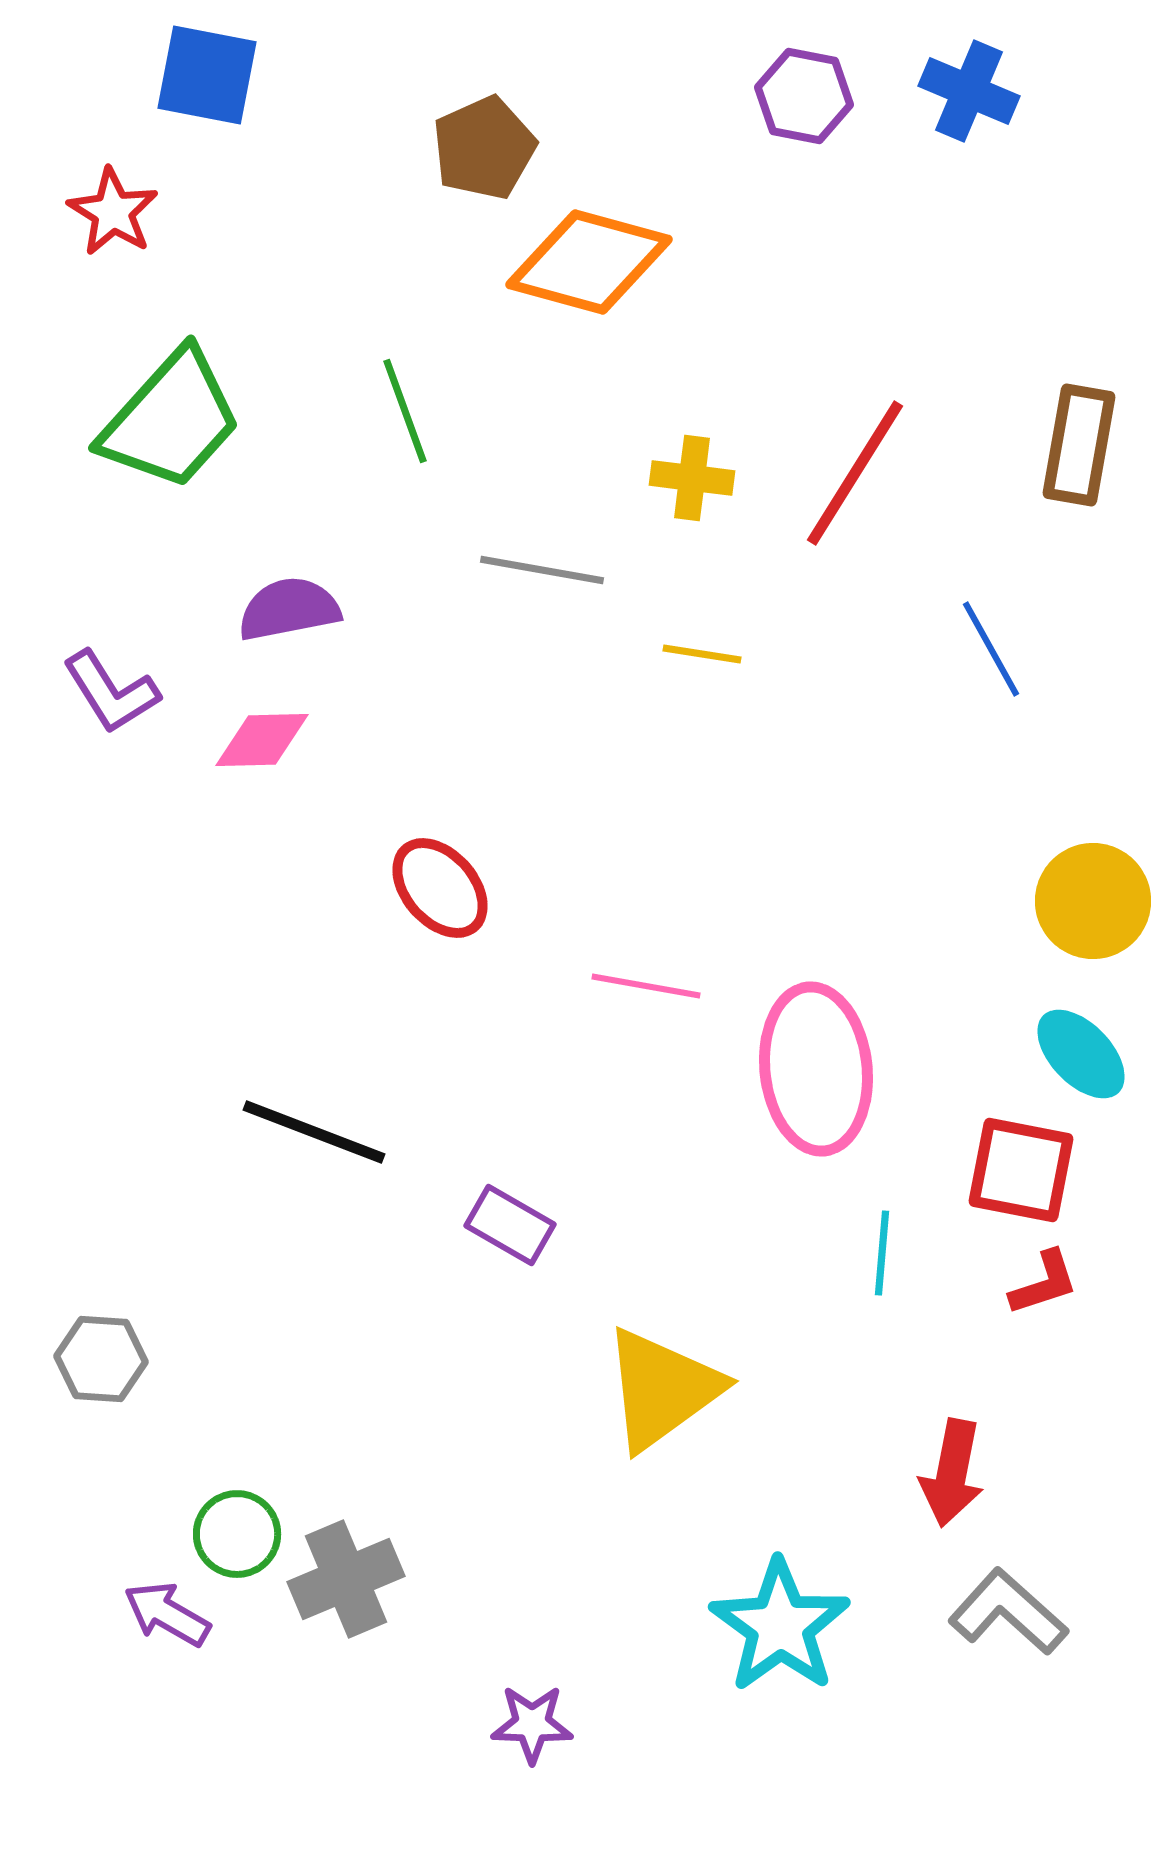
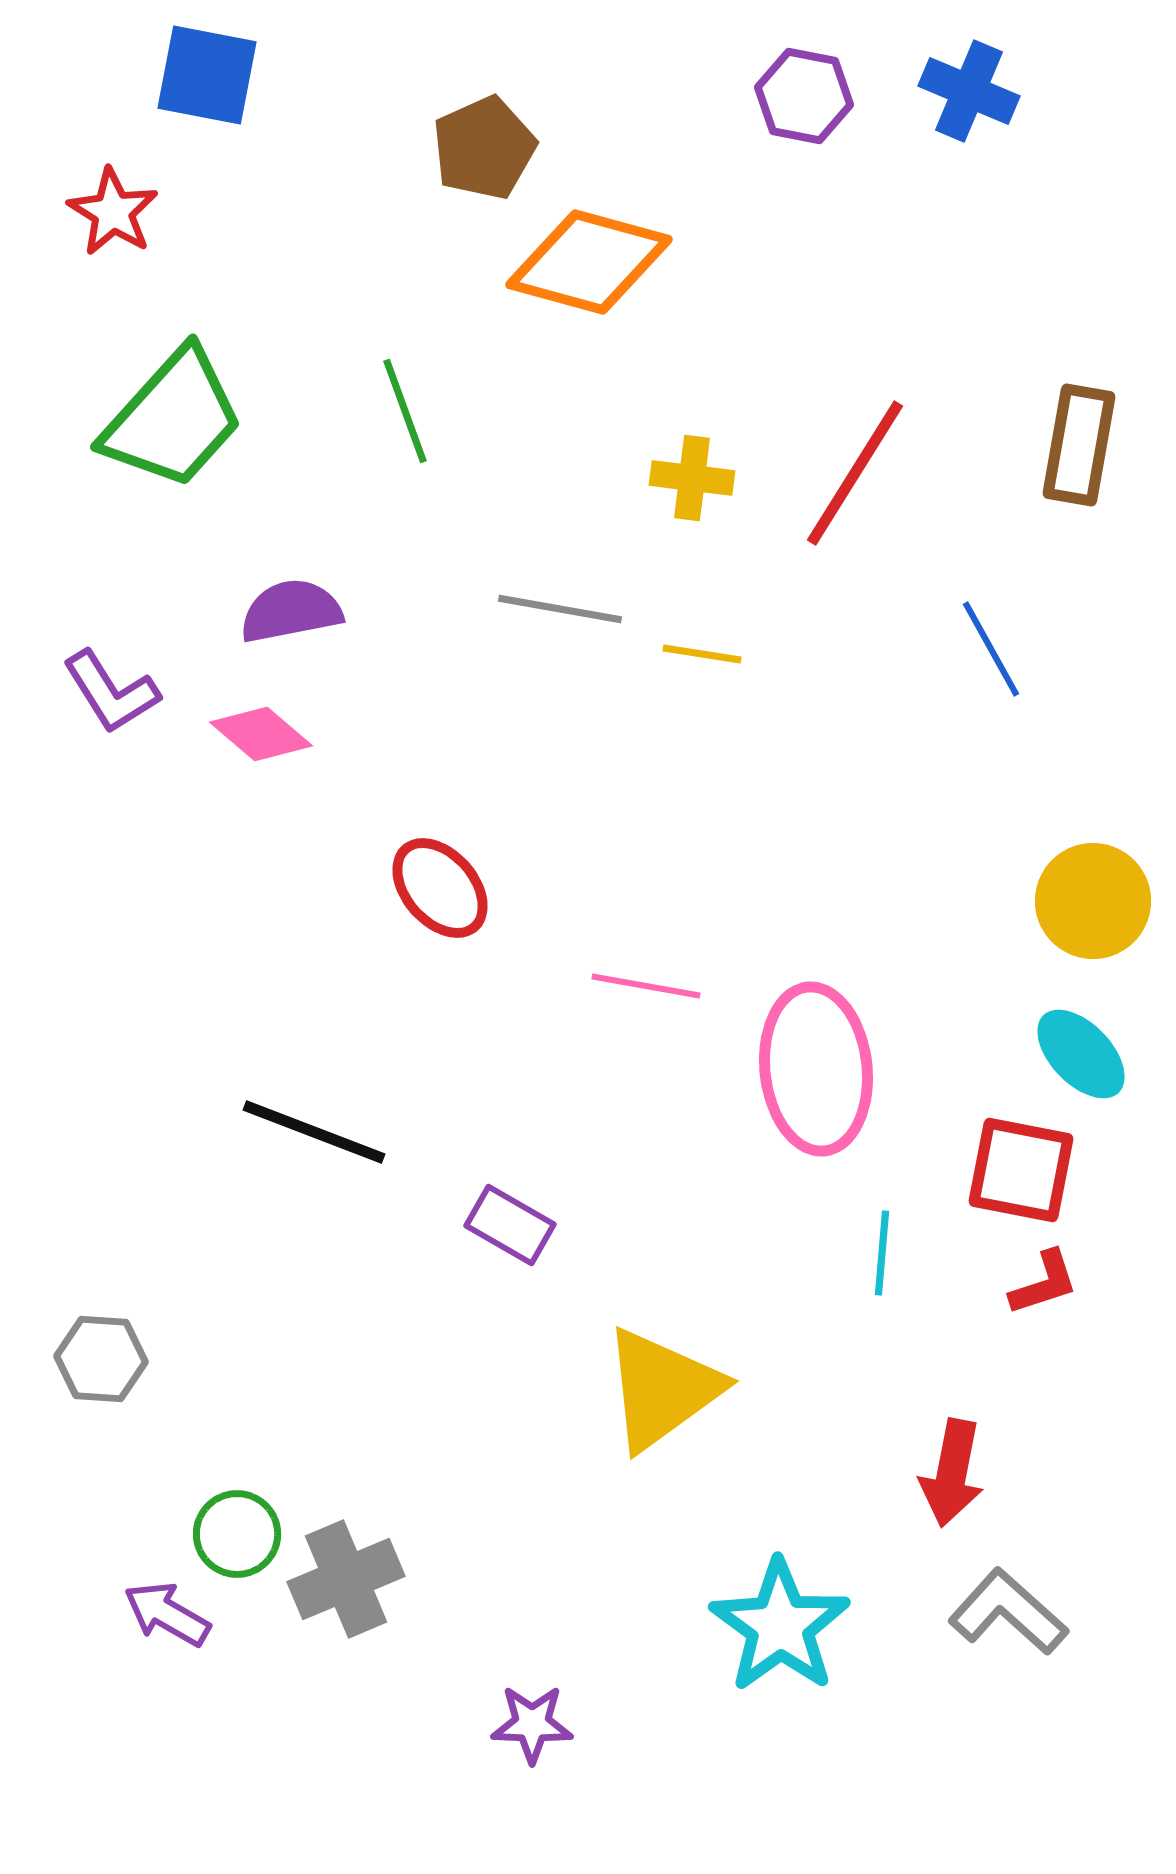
green trapezoid: moved 2 px right, 1 px up
gray line: moved 18 px right, 39 px down
purple semicircle: moved 2 px right, 2 px down
pink diamond: moved 1 px left, 6 px up; rotated 42 degrees clockwise
